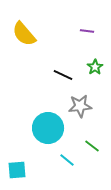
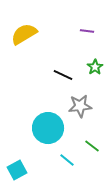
yellow semicircle: rotated 100 degrees clockwise
cyan square: rotated 24 degrees counterclockwise
